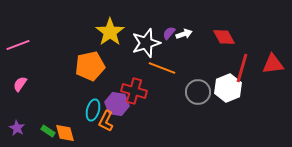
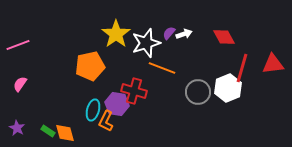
yellow star: moved 6 px right, 2 px down
